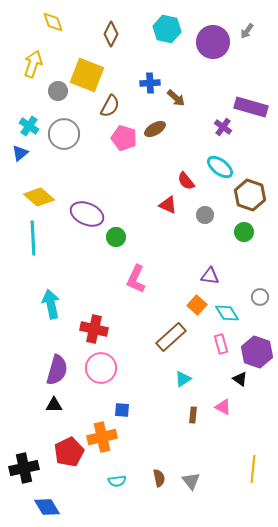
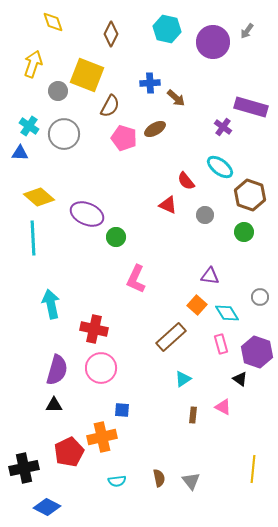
blue triangle at (20, 153): rotated 42 degrees clockwise
blue diamond at (47, 507): rotated 32 degrees counterclockwise
